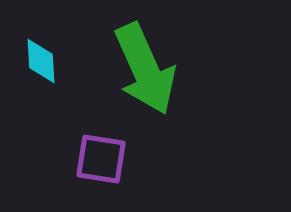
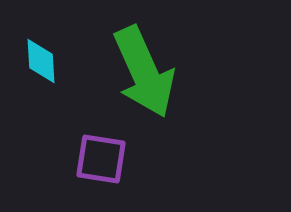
green arrow: moved 1 px left, 3 px down
